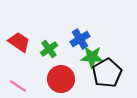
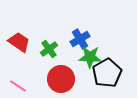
green star: moved 2 px left
